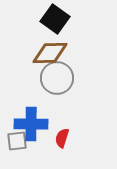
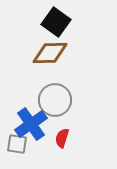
black square: moved 1 px right, 3 px down
gray circle: moved 2 px left, 22 px down
blue cross: rotated 36 degrees counterclockwise
gray square: moved 3 px down; rotated 15 degrees clockwise
